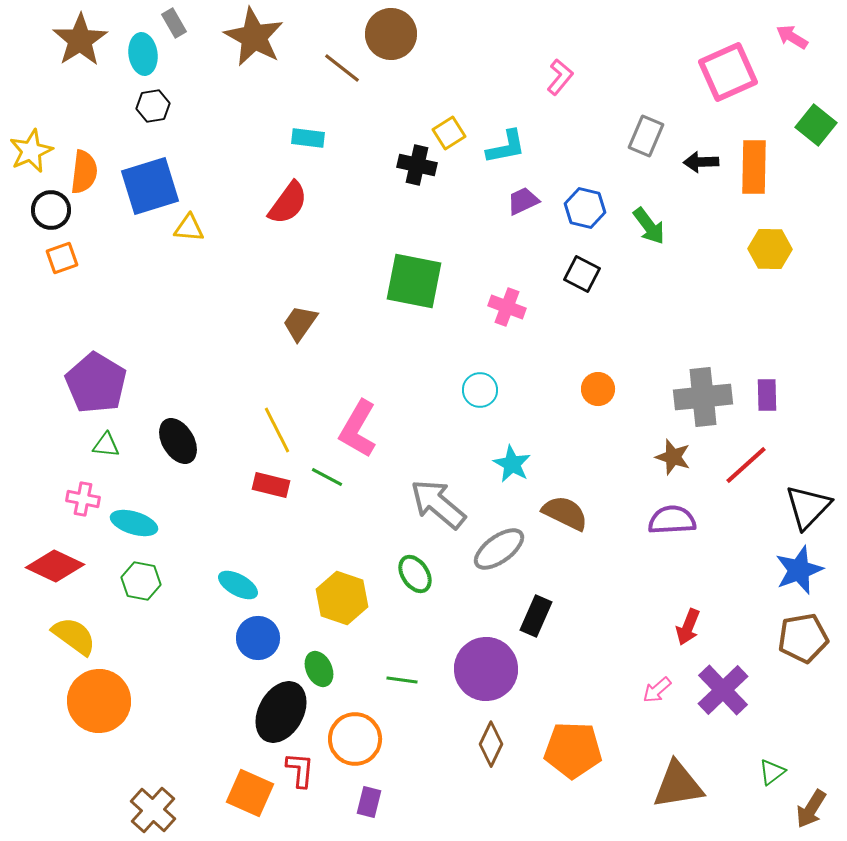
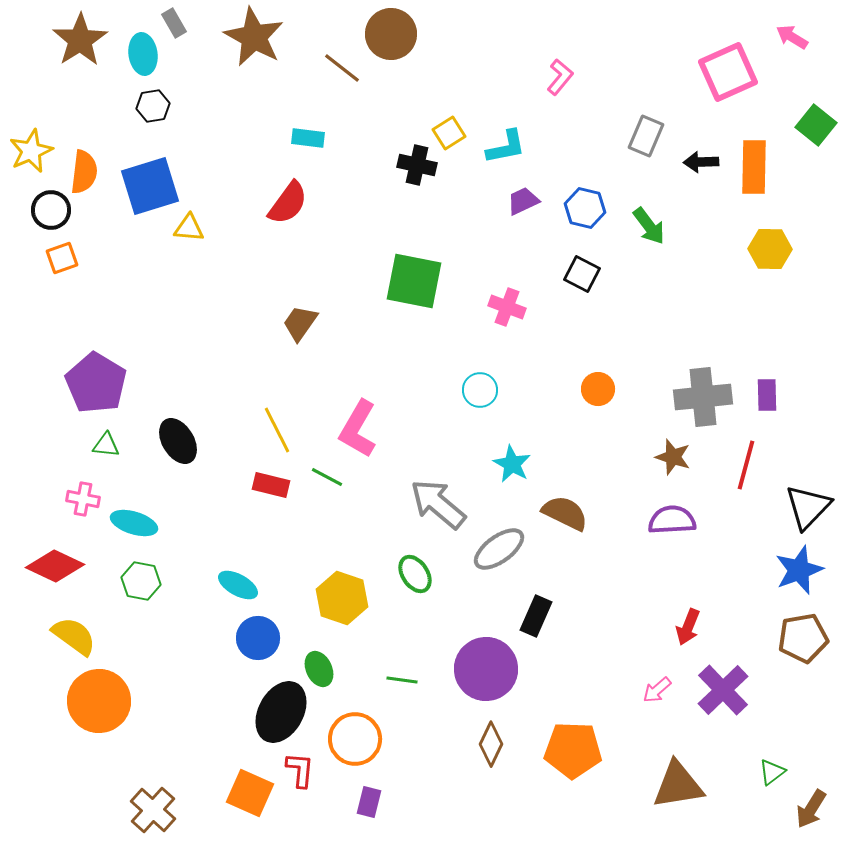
red line at (746, 465): rotated 33 degrees counterclockwise
